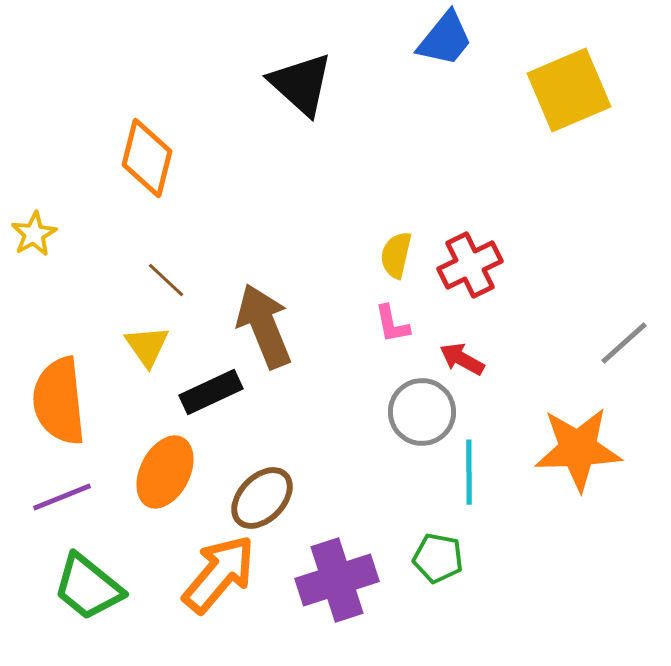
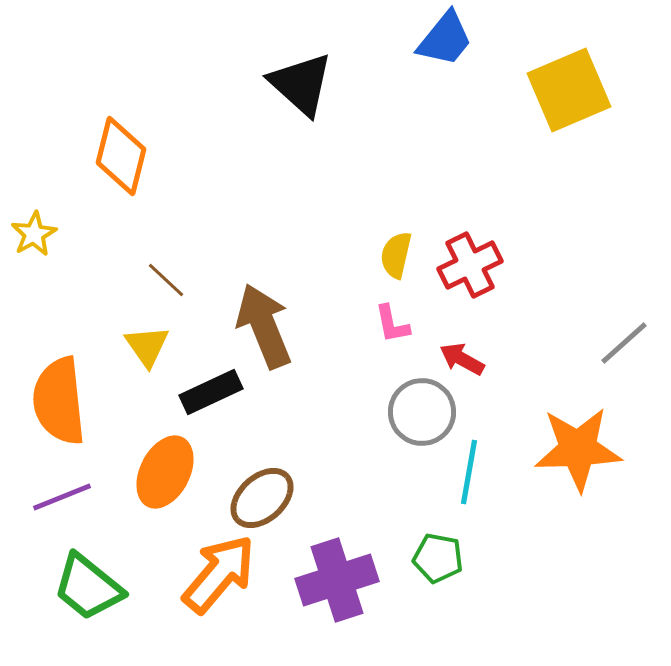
orange diamond: moved 26 px left, 2 px up
cyan line: rotated 10 degrees clockwise
brown ellipse: rotated 4 degrees clockwise
